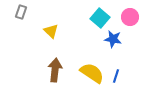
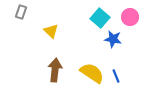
blue line: rotated 40 degrees counterclockwise
